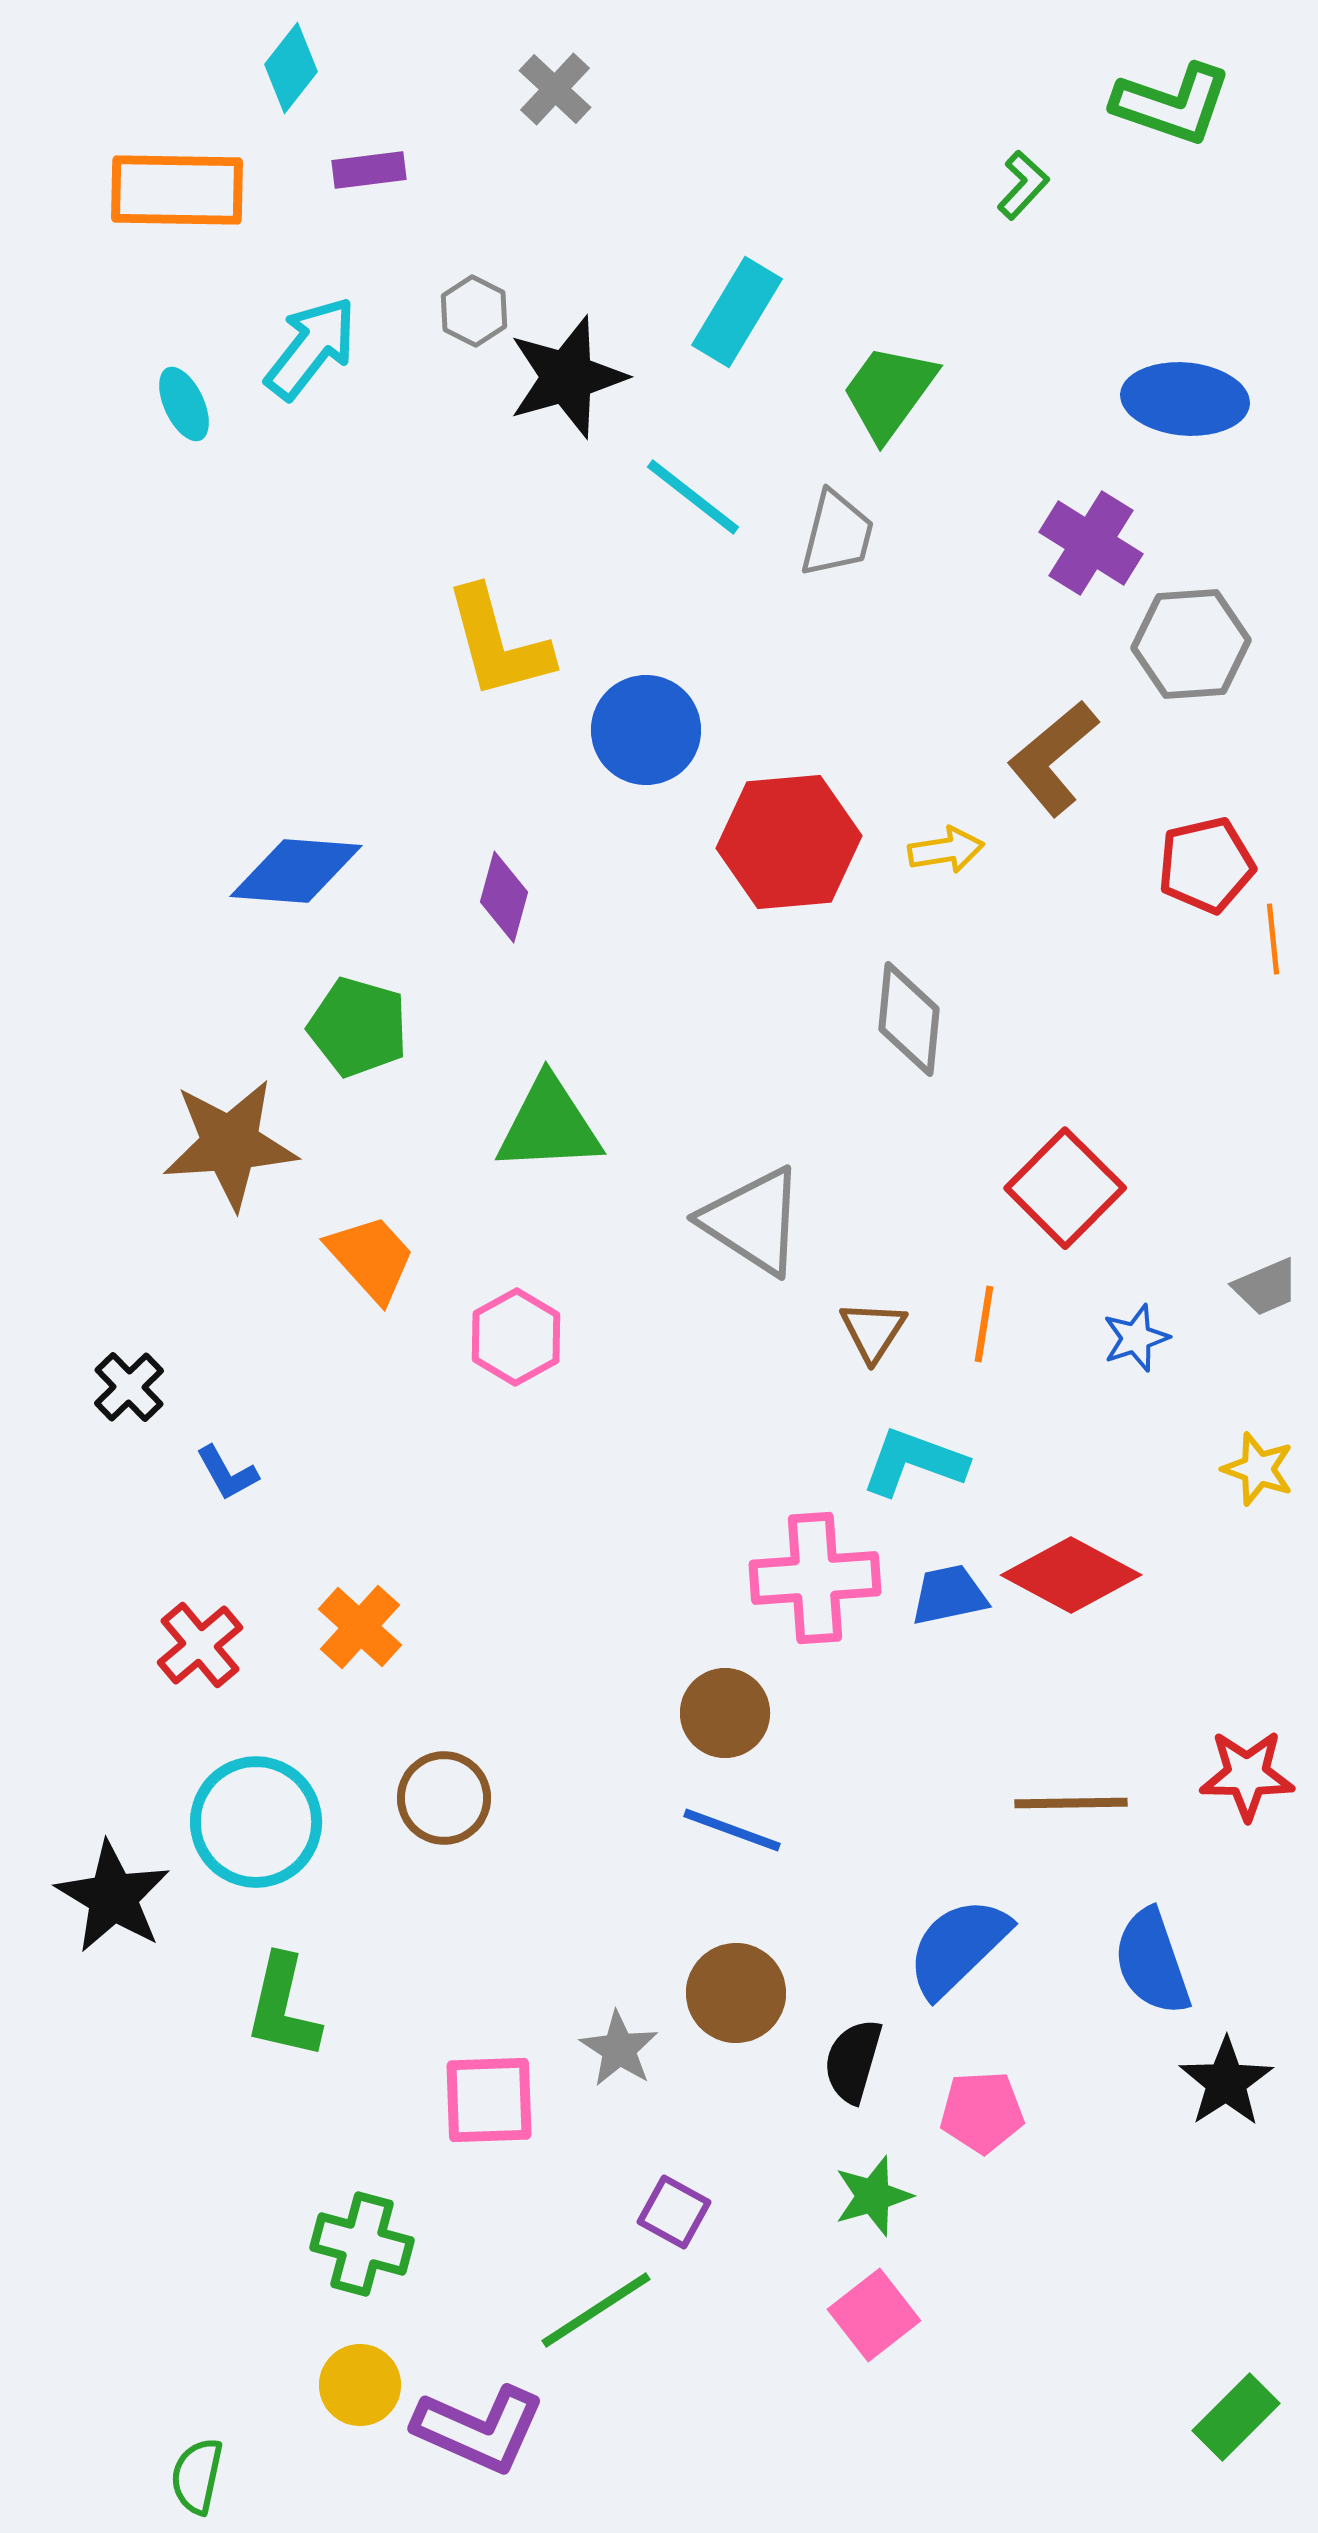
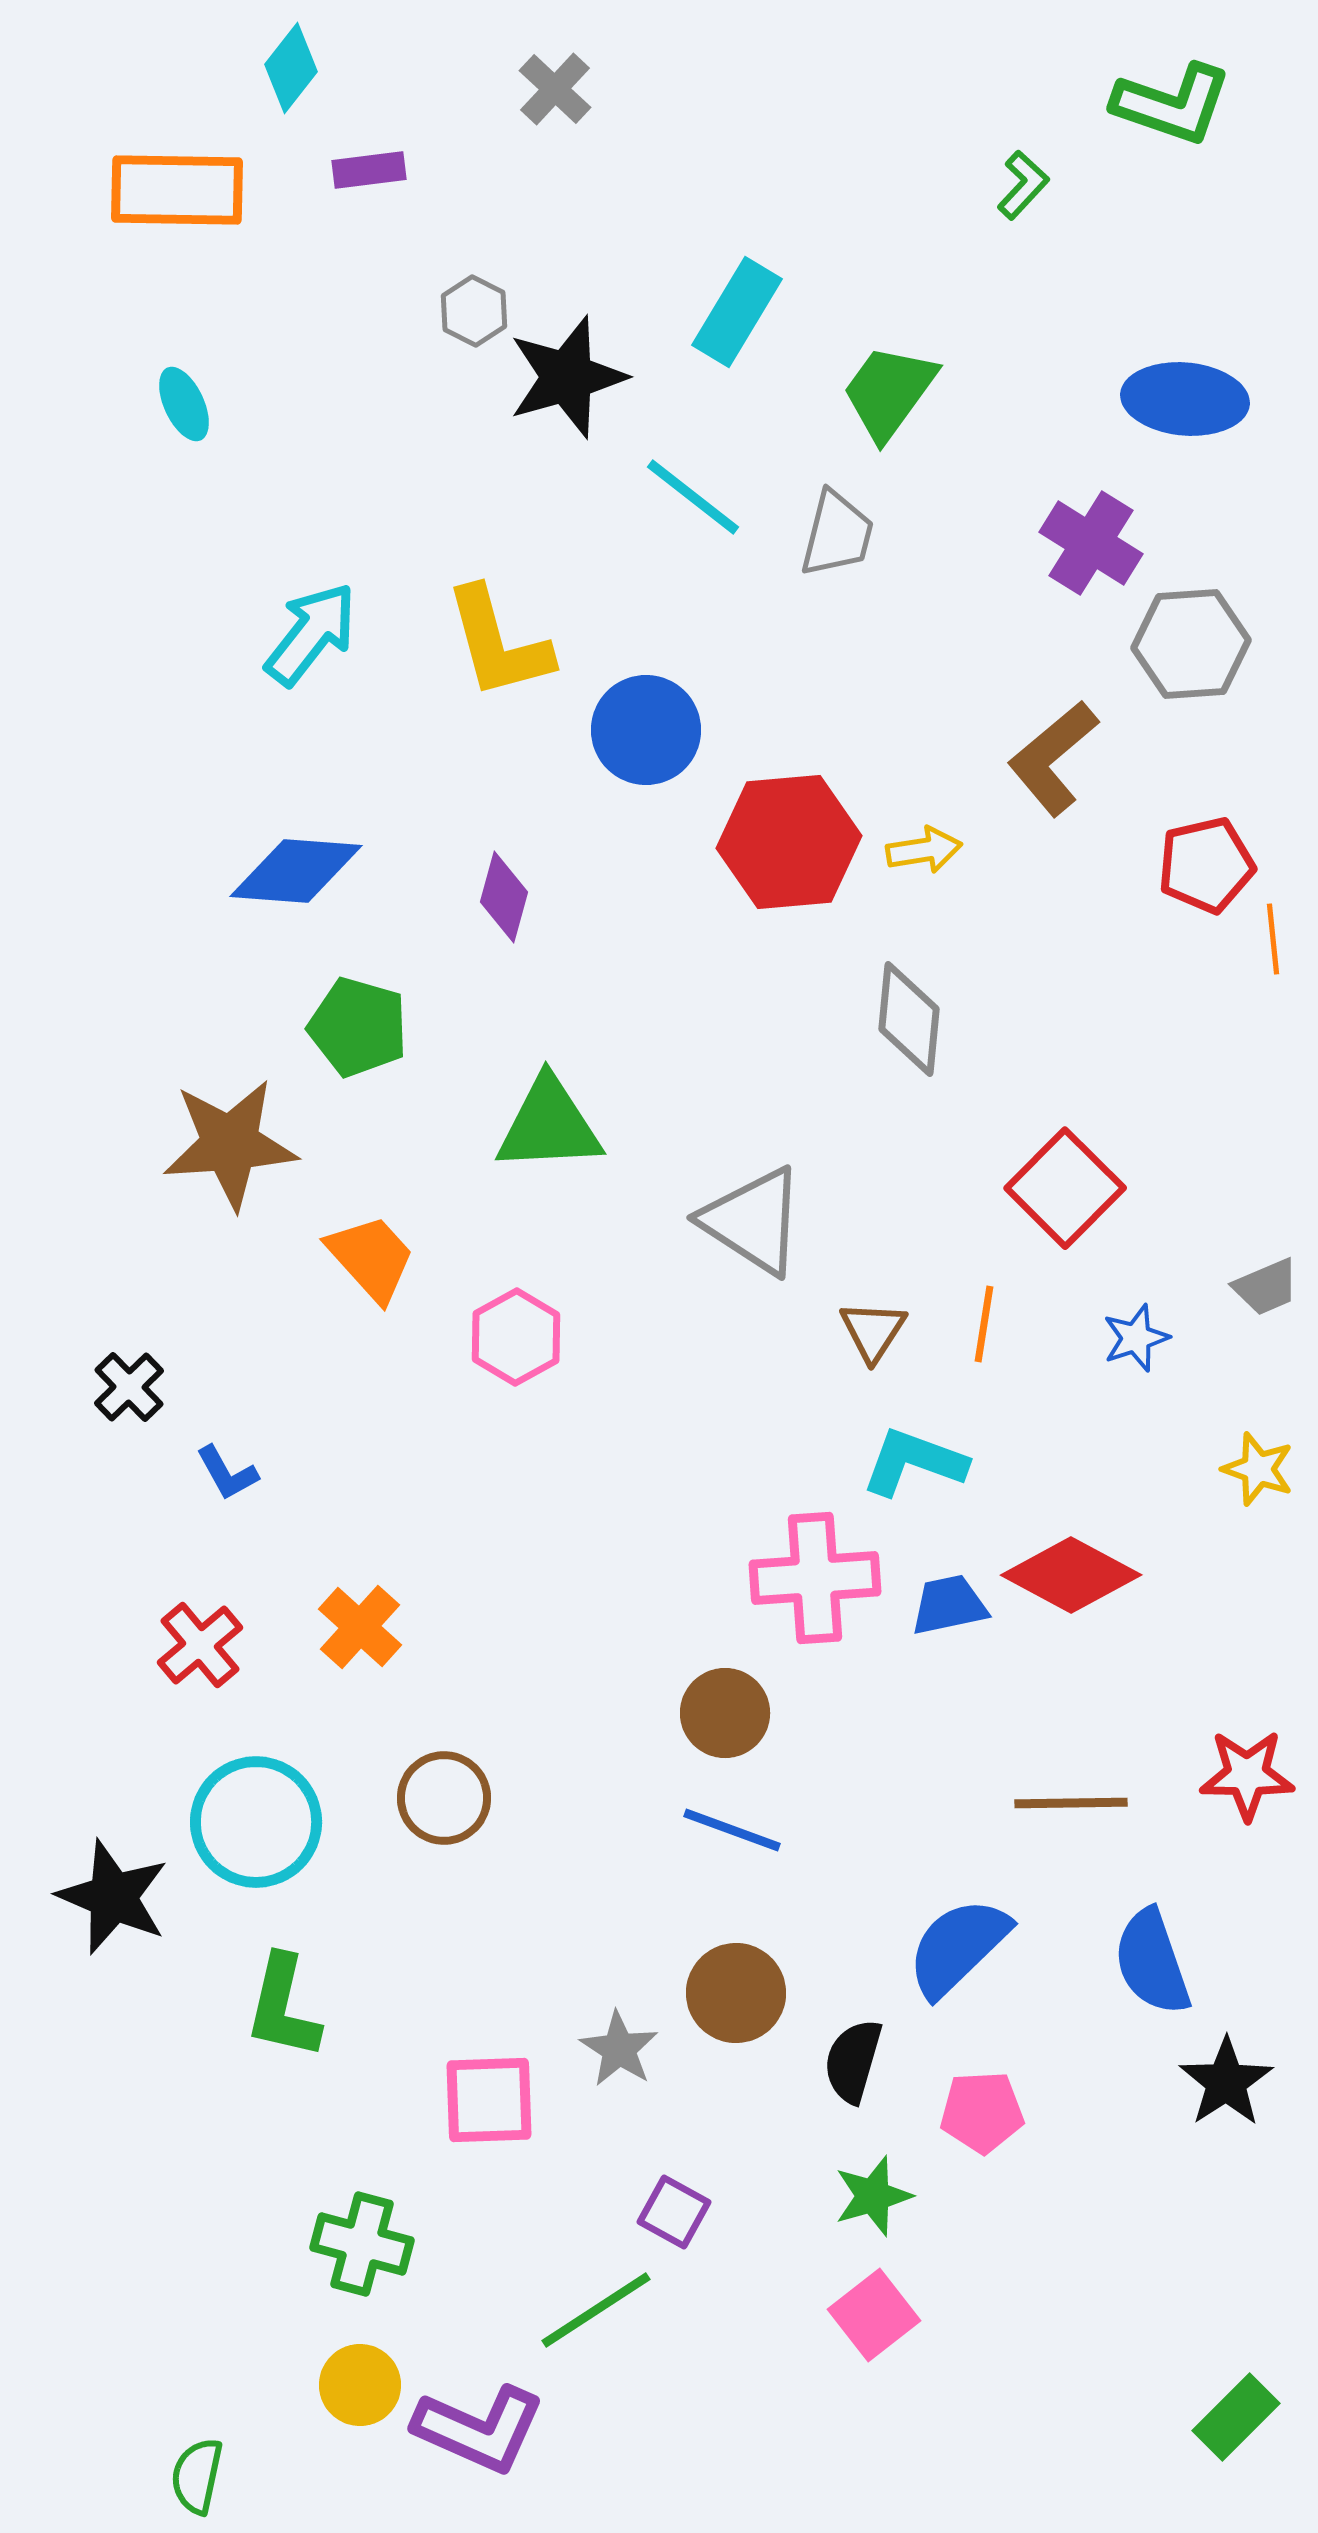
cyan arrow at (311, 348): moved 286 px down
yellow arrow at (946, 850): moved 22 px left
blue trapezoid at (949, 1595): moved 10 px down
black star at (113, 1897): rotated 8 degrees counterclockwise
